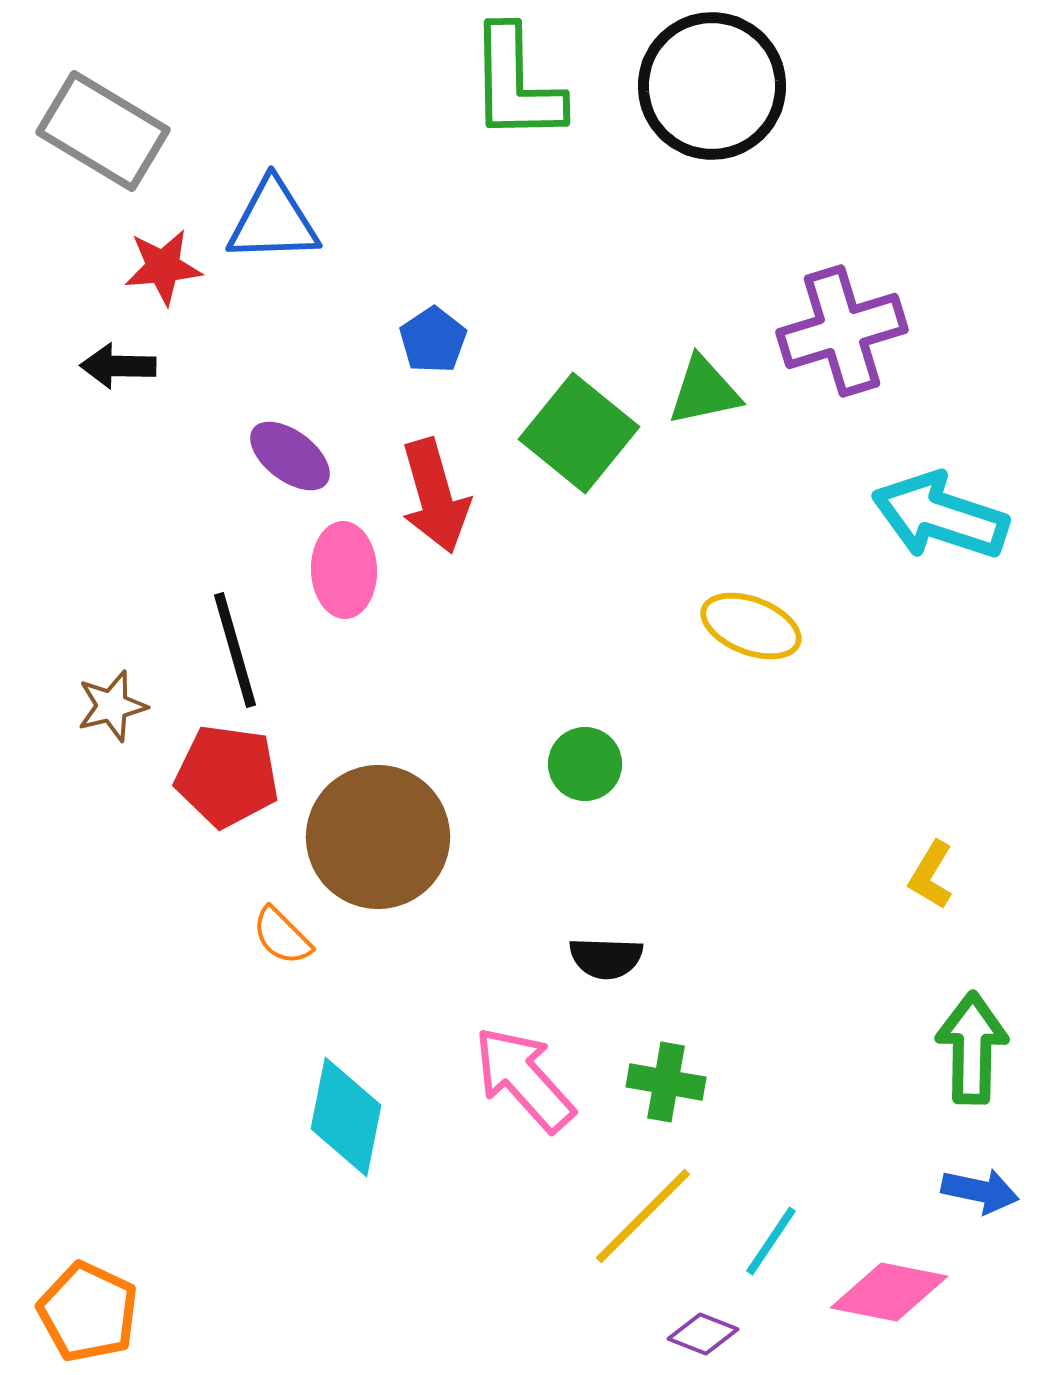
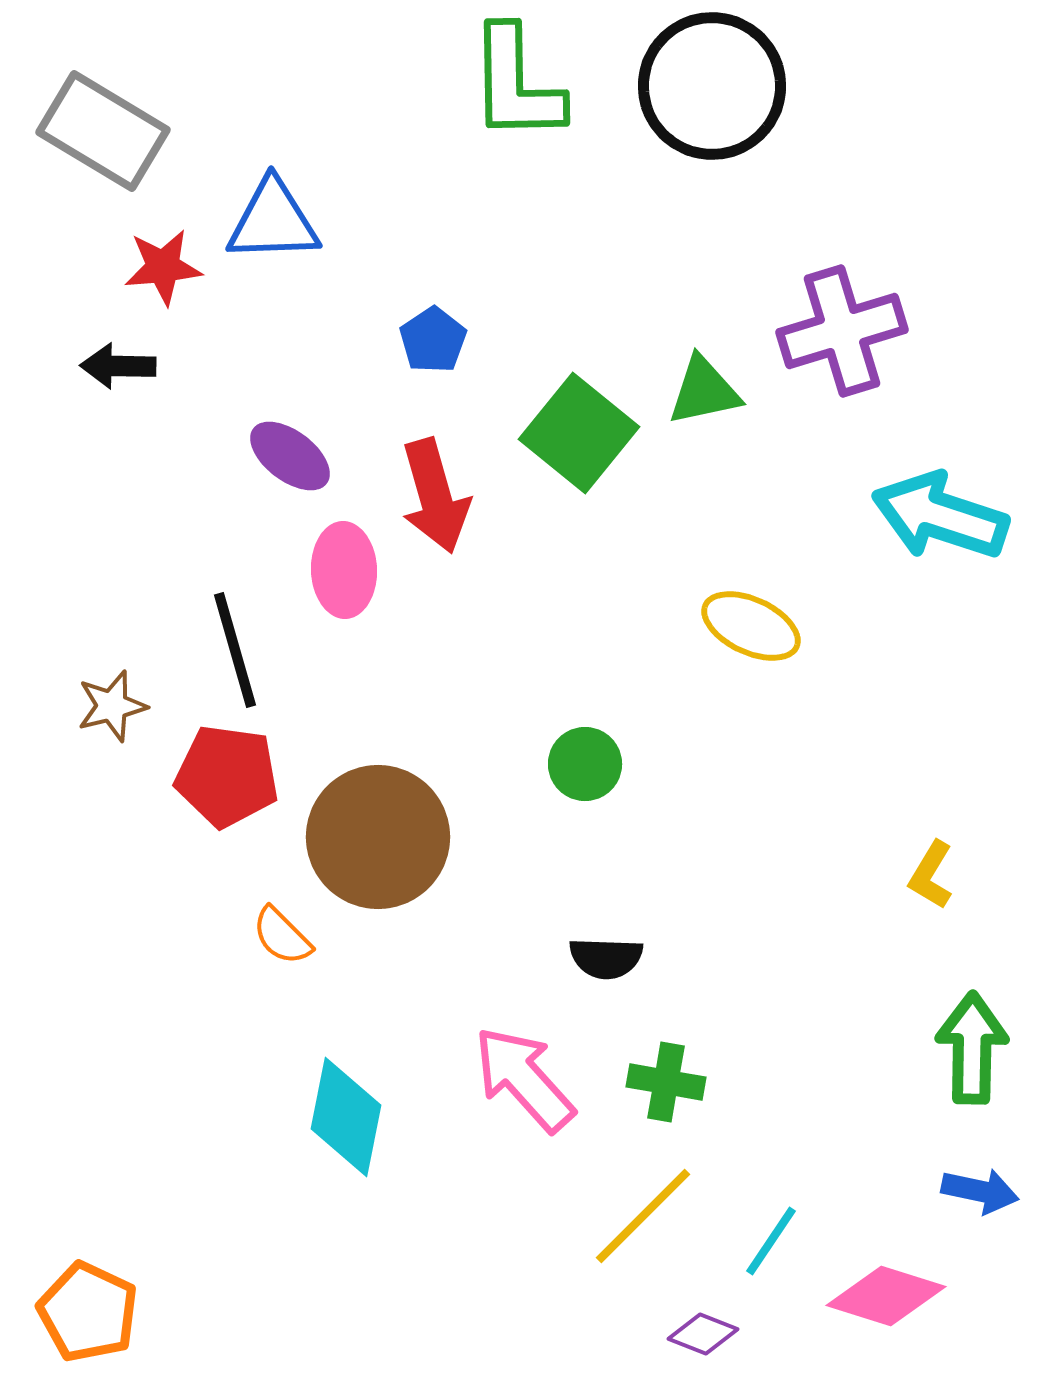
yellow ellipse: rotated 4 degrees clockwise
pink diamond: moved 3 px left, 4 px down; rotated 6 degrees clockwise
